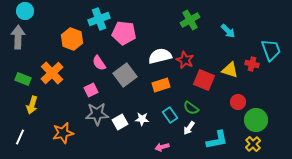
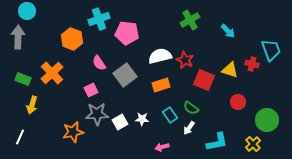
cyan circle: moved 2 px right
pink pentagon: moved 3 px right
green circle: moved 11 px right
orange star: moved 10 px right, 1 px up
cyan L-shape: moved 2 px down
